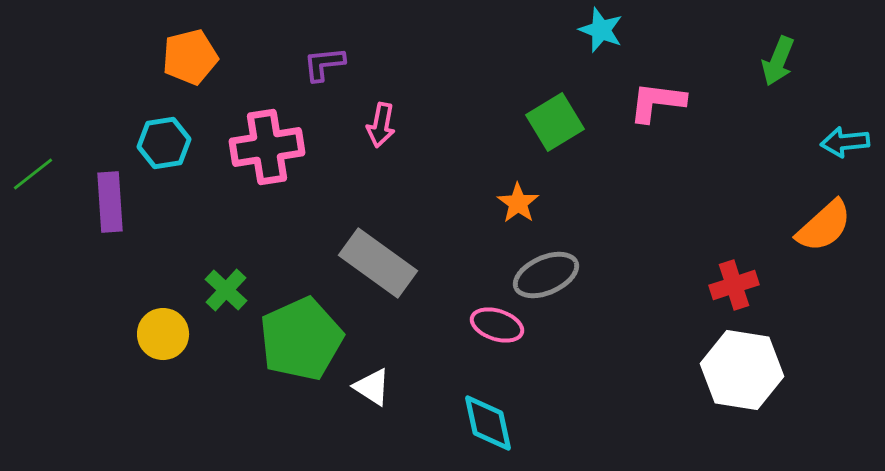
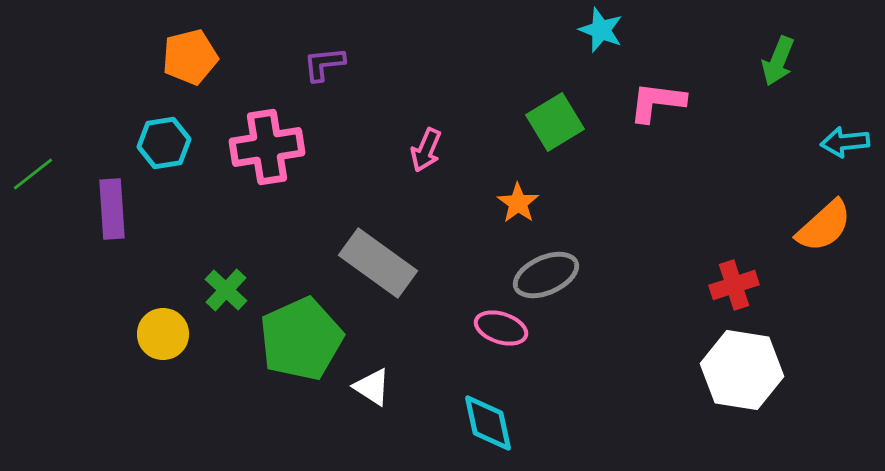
pink arrow: moved 45 px right, 25 px down; rotated 12 degrees clockwise
purple rectangle: moved 2 px right, 7 px down
pink ellipse: moved 4 px right, 3 px down
